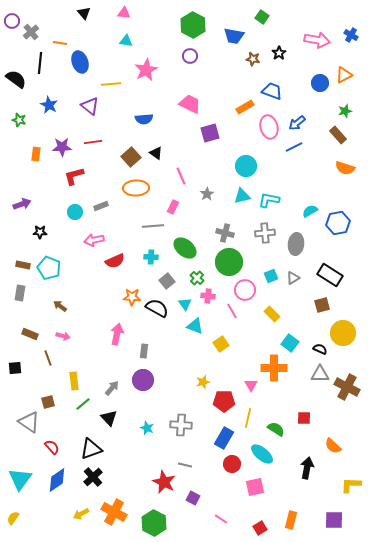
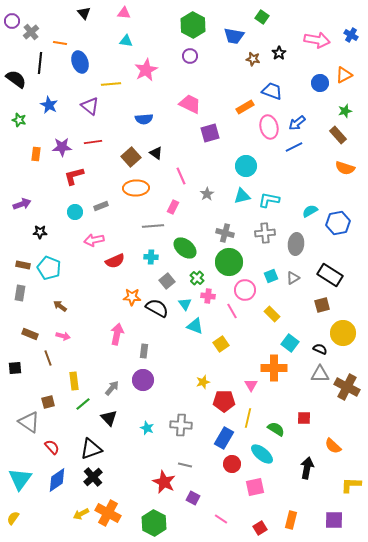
orange cross at (114, 512): moved 6 px left, 1 px down
